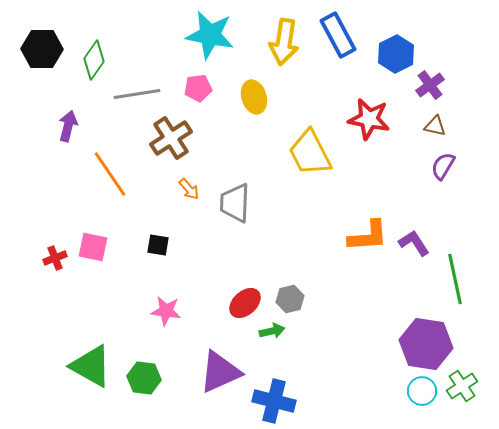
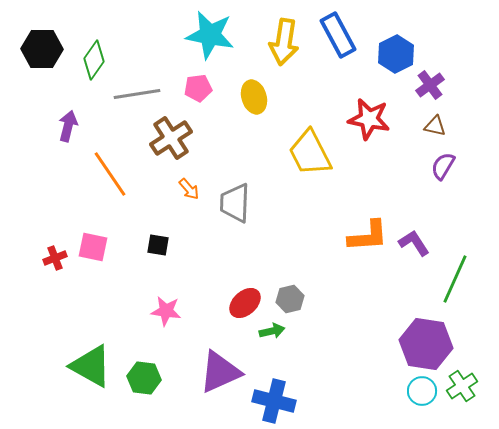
green line: rotated 36 degrees clockwise
